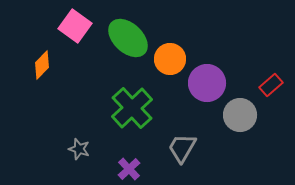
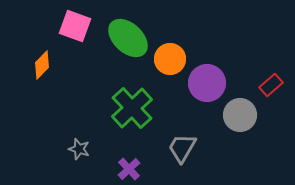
pink square: rotated 16 degrees counterclockwise
